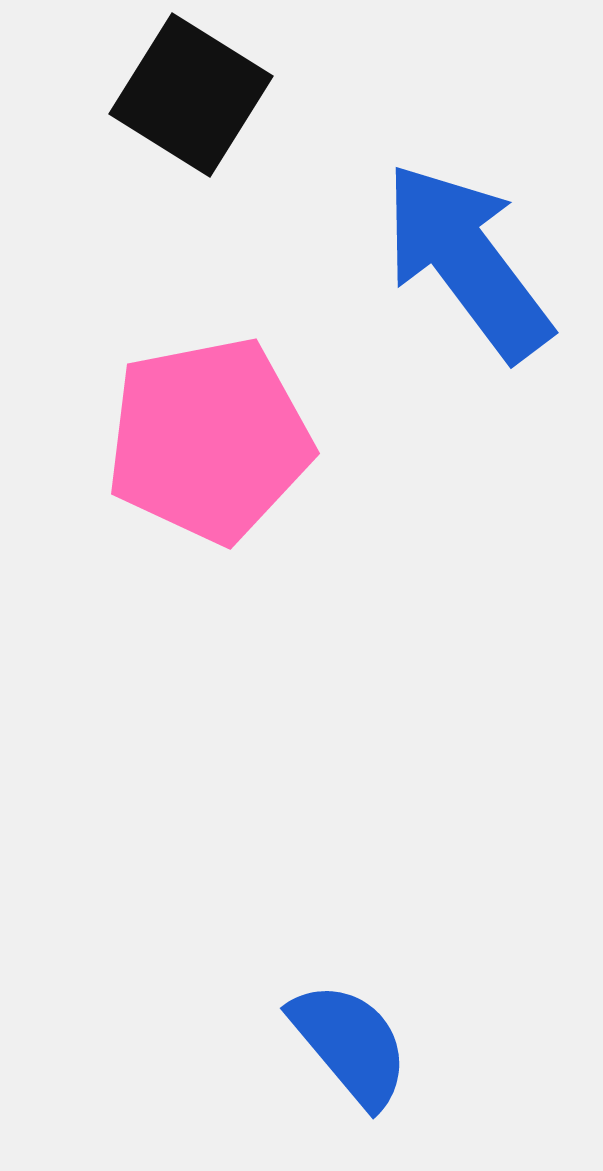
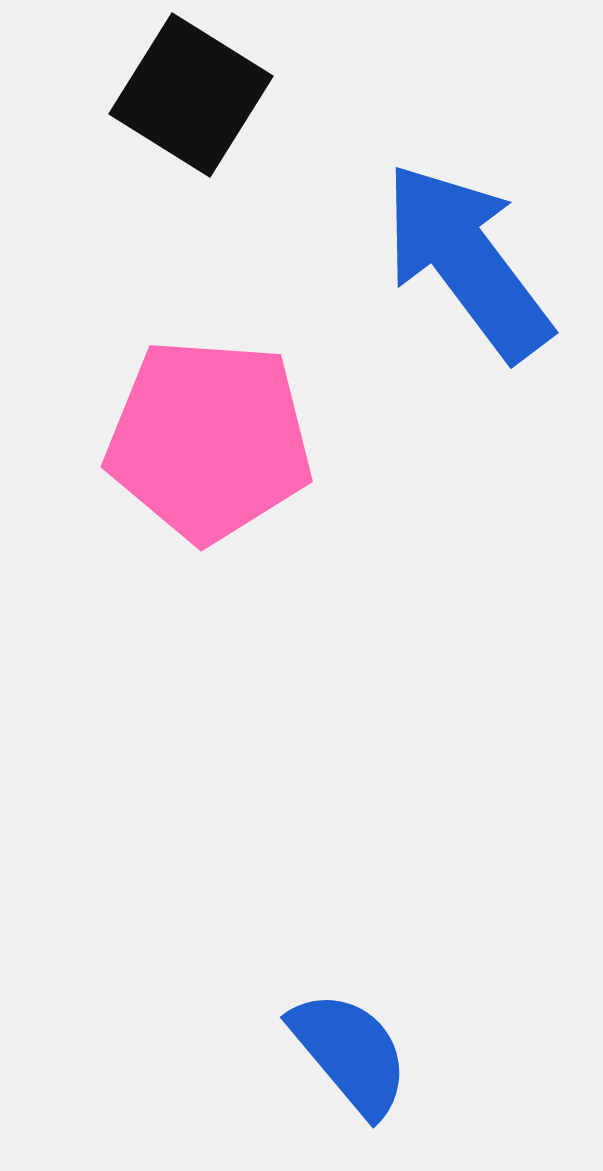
pink pentagon: rotated 15 degrees clockwise
blue semicircle: moved 9 px down
